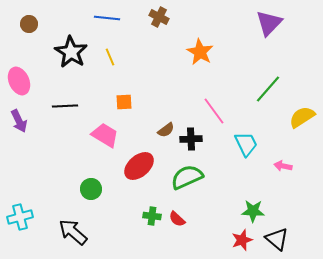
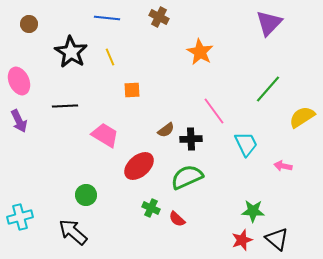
orange square: moved 8 px right, 12 px up
green circle: moved 5 px left, 6 px down
green cross: moved 1 px left, 8 px up; rotated 18 degrees clockwise
